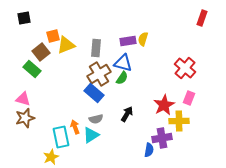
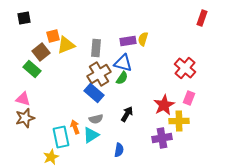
blue semicircle: moved 30 px left
